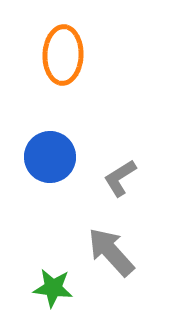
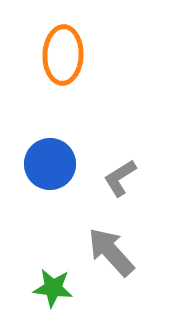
blue circle: moved 7 px down
